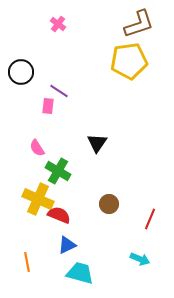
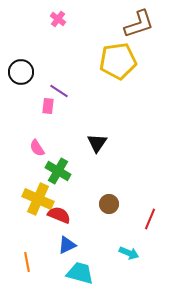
pink cross: moved 5 px up
yellow pentagon: moved 11 px left
cyan arrow: moved 11 px left, 6 px up
